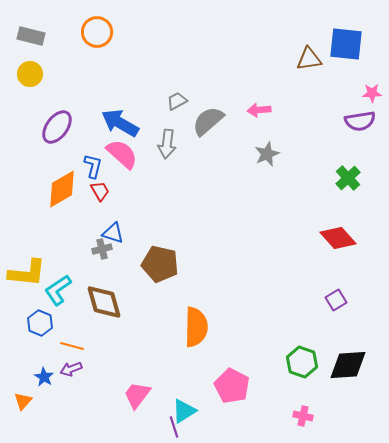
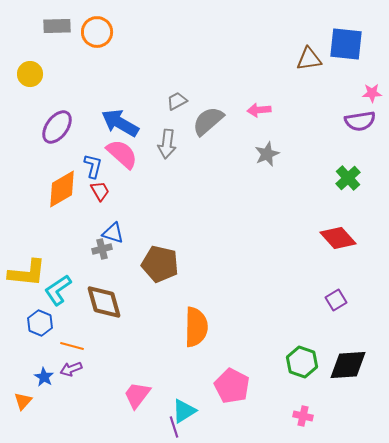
gray rectangle: moved 26 px right, 10 px up; rotated 16 degrees counterclockwise
